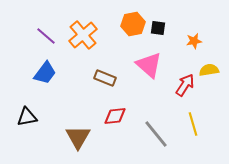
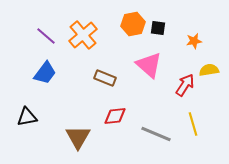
gray line: rotated 28 degrees counterclockwise
